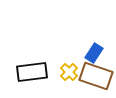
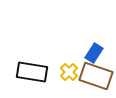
black rectangle: rotated 16 degrees clockwise
